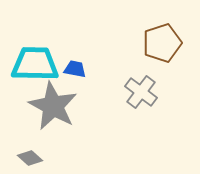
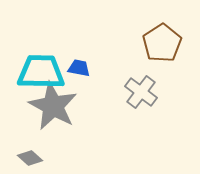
brown pentagon: rotated 15 degrees counterclockwise
cyan trapezoid: moved 6 px right, 8 px down
blue trapezoid: moved 4 px right, 1 px up
